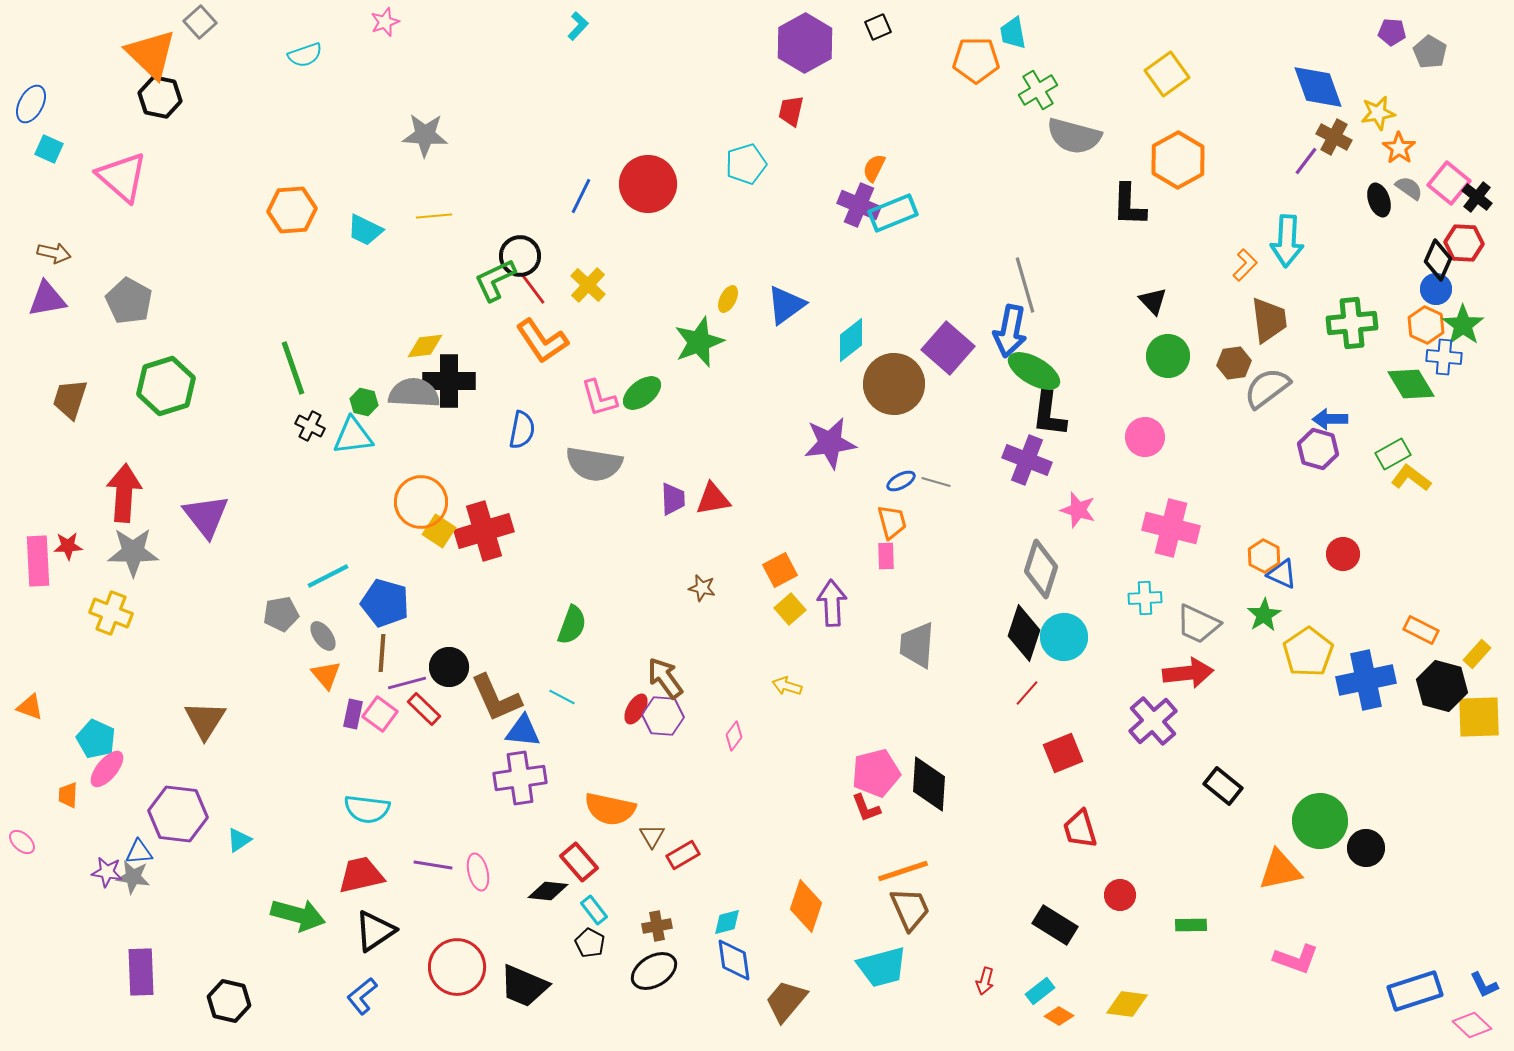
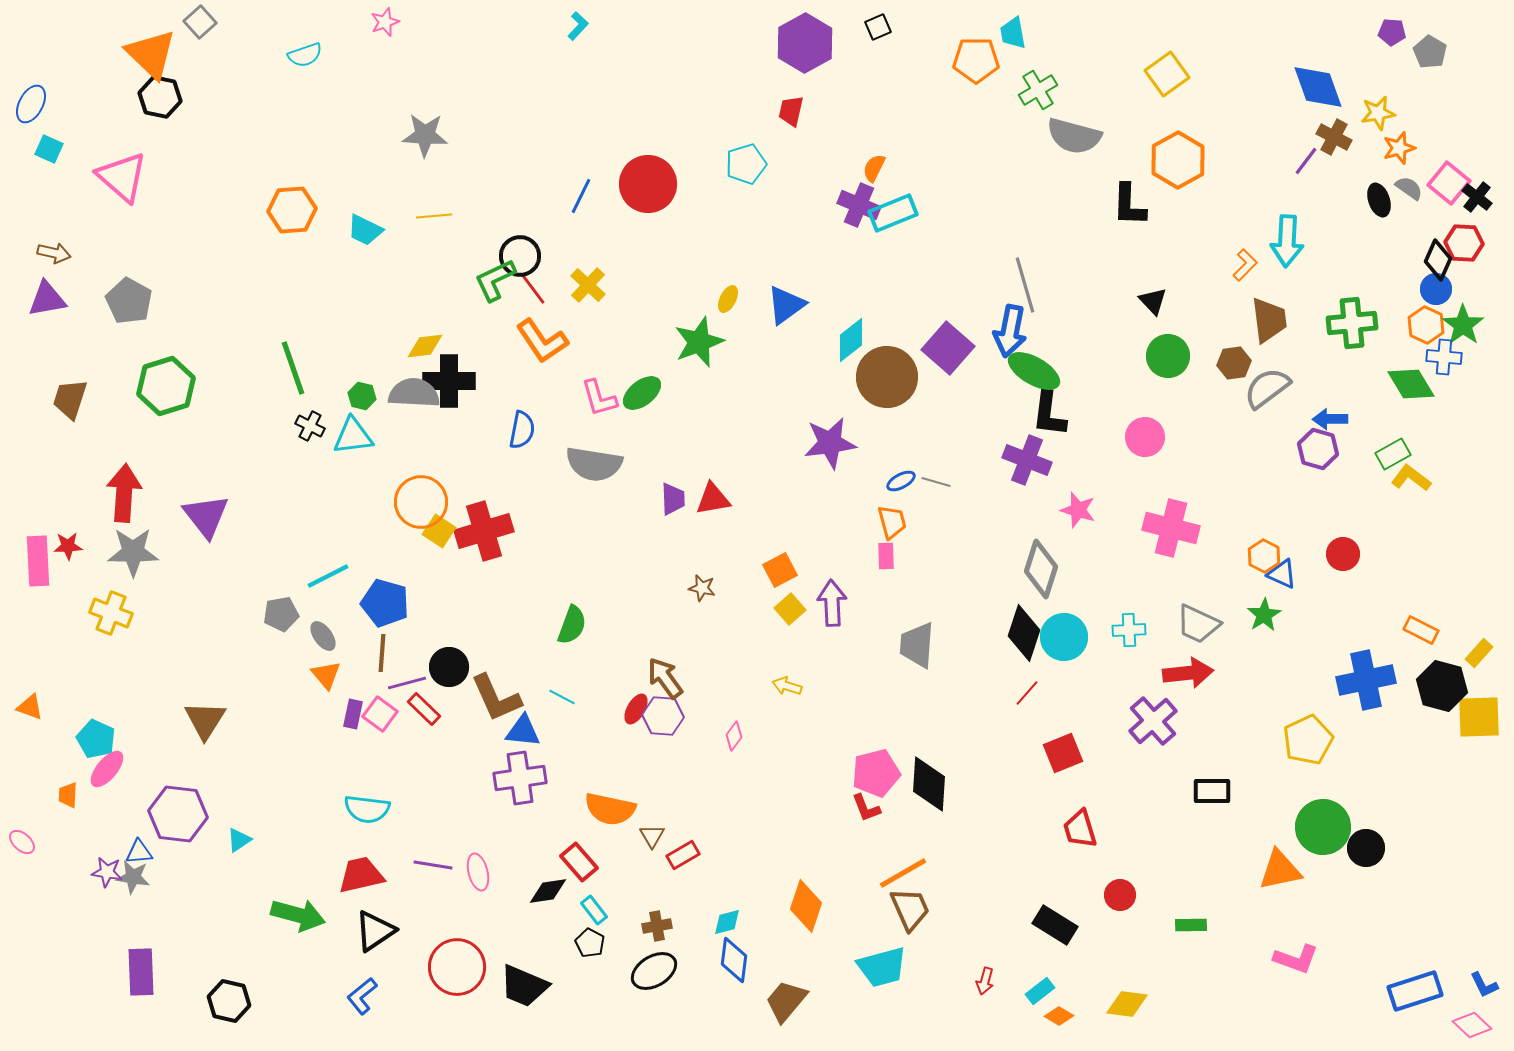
orange star at (1399, 148): rotated 20 degrees clockwise
brown circle at (894, 384): moved 7 px left, 7 px up
green hexagon at (364, 402): moved 2 px left, 6 px up
cyan cross at (1145, 598): moved 16 px left, 32 px down
yellow pentagon at (1308, 652): moved 88 px down; rotated 9 degrees clockwise
yellow rectangle at (1477, 654): moved 2 px right, 1 px up
black rectangle at (1223, 786): moved 11 px left, 5 px down; rotated 39 degrees counterclockwise
green circle at (1320, 821): moved 3 px right, 6 px down
orange line at (903, 871): moved 2 px down; rotated 12 degrees counterclockwise
black diamond at (548, 891): rotated 15 degrees counterclockwise
blue diamond at (734, 960): rotated 15 degrees clockwise
